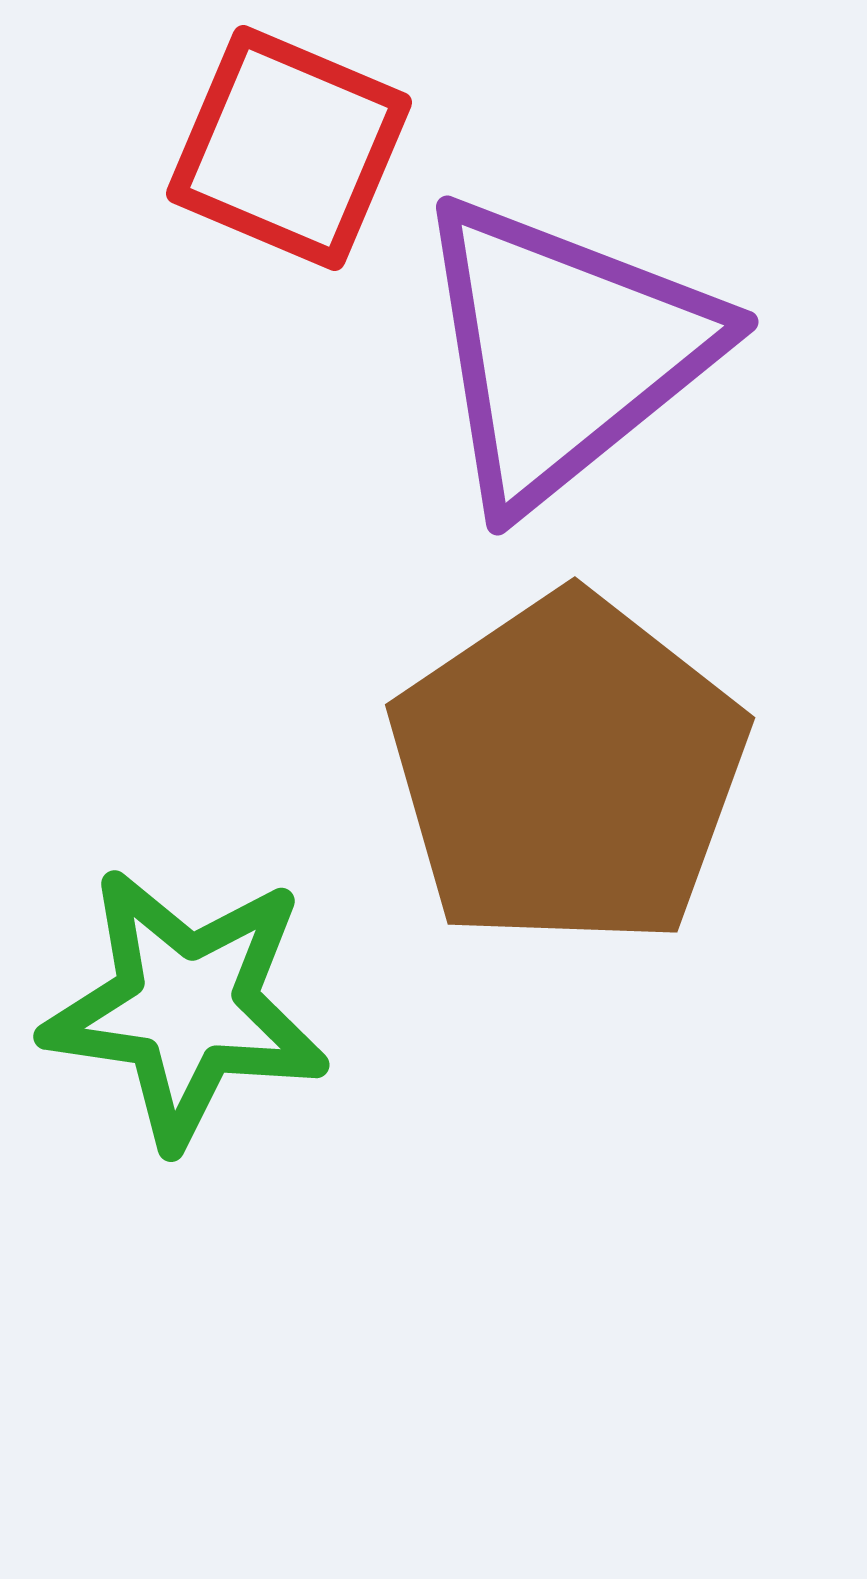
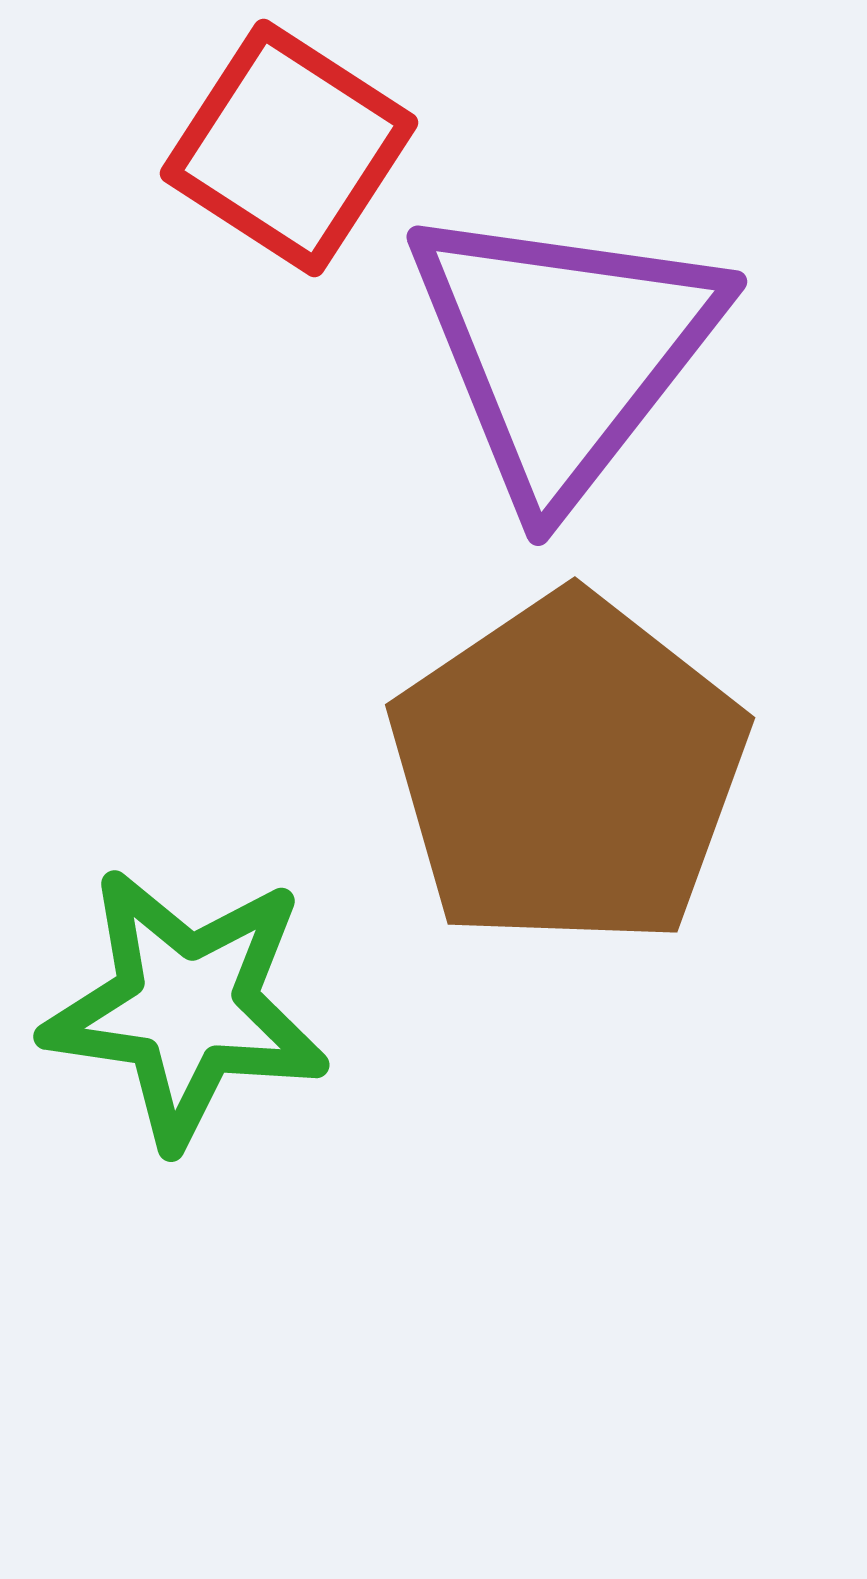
red square: rotated 10 degrees clockwise
purple triangle: rotated 13 degrees counterclockwise
